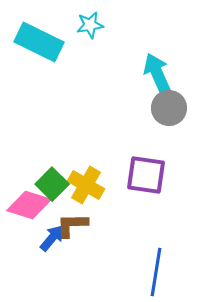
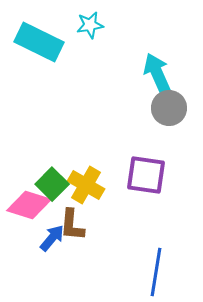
brown L-shape: rotated 84 degrees counterclockwise
